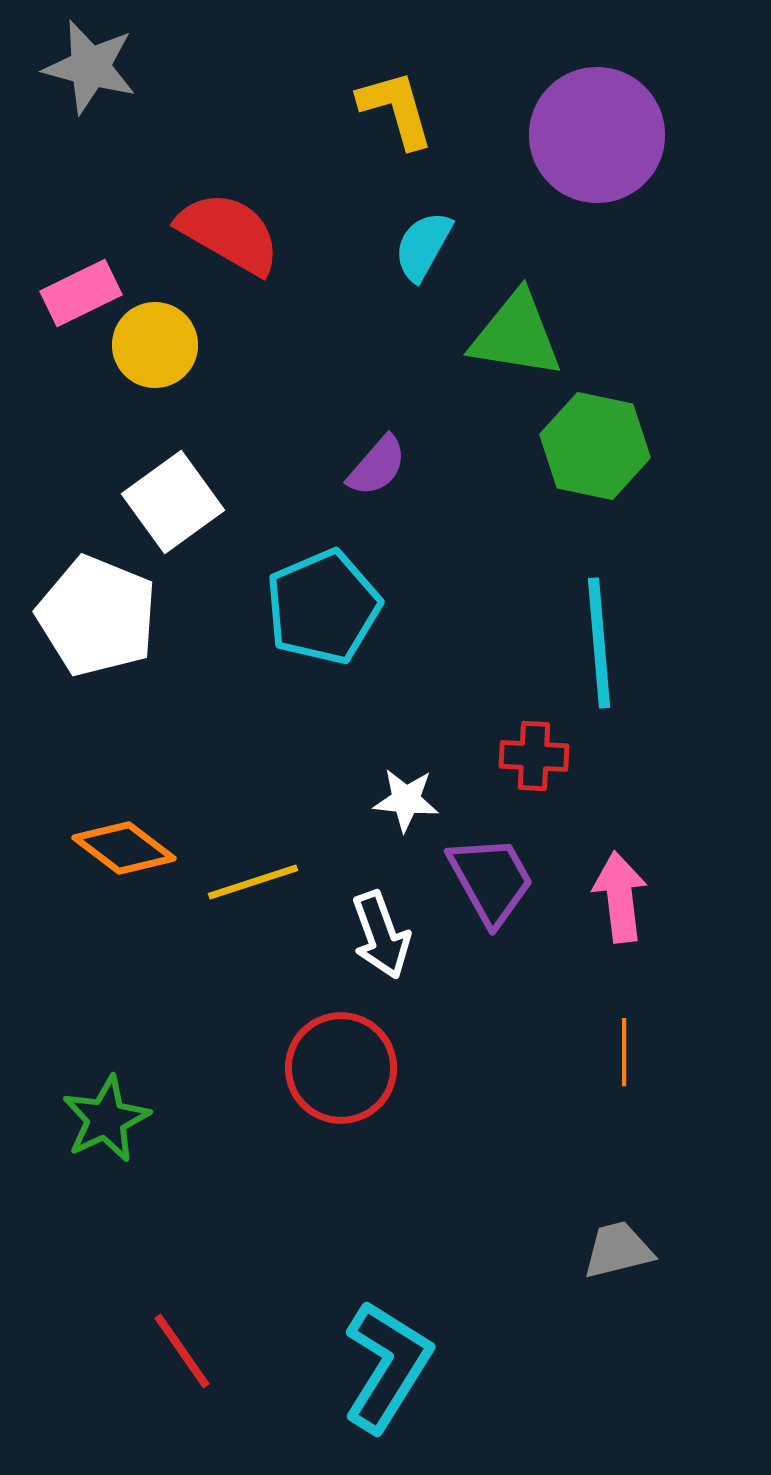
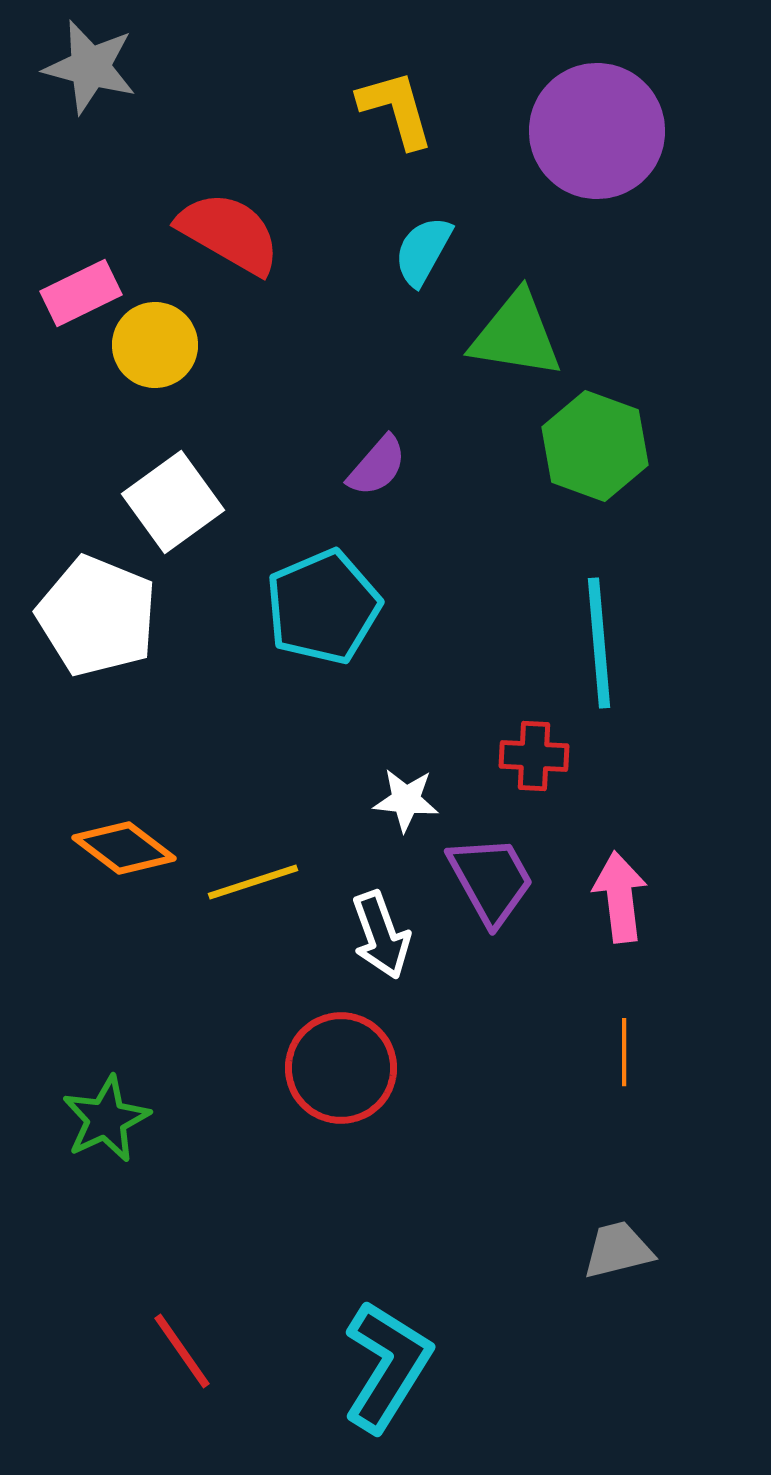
purple circle: moved 4 px up
cyan semicircle: moved 5 px down
green hexagon: rotated 8 degrees clockwise
